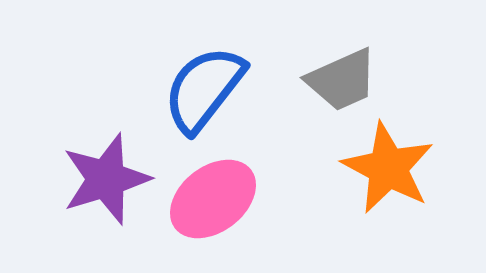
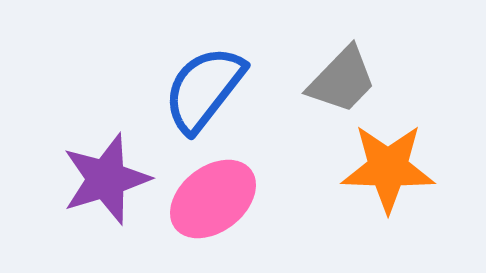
gray trapezoid: rotated 22 degrees counterclockwise
orange star: rotated 26 degrees counterclockwise
